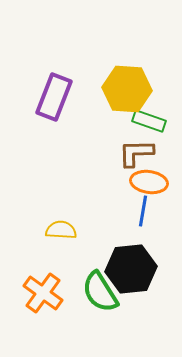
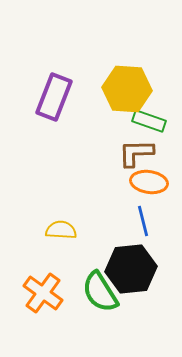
blue line: moved 10 px down; rotated 24 degrees counterclockwise
